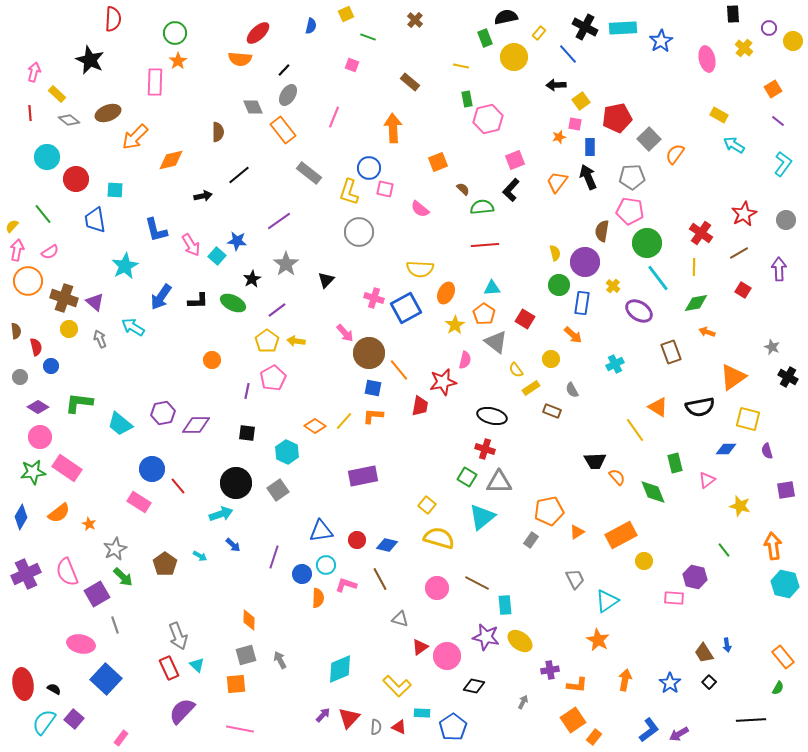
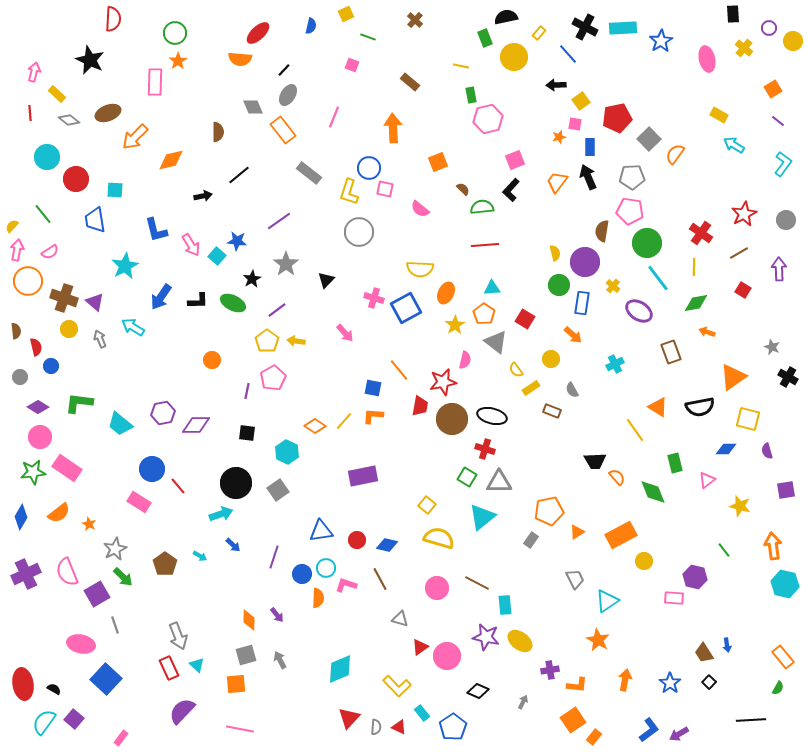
green rectangle at (467, 99): moved 4 px right, 4 px up
brown circle at (369, 353): moved 83 px right, 66 px down
cyan circle at (326, 565): moved 3 px down
black diamond at (474, 686): moved 4 px right, 5 px down; rotated 10 degrees clockwise
cyan rectangle at (422, 713): rotated 49 degrees clockwise
purple arrow at (323, 715): moved 46 px left, 100 px up; rotated 98 degrees clockwise
